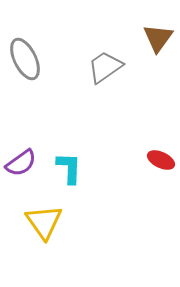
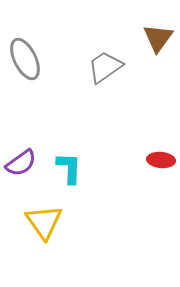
red ellipse: rotated 20 degrees counterclockwise
